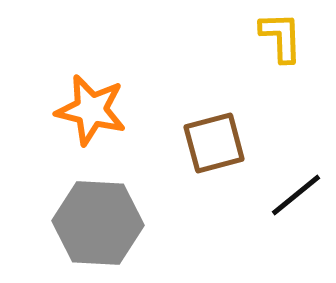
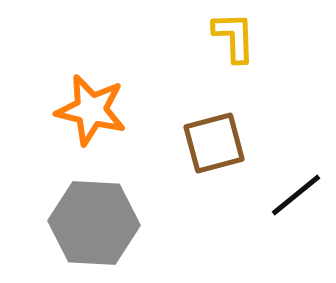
yellow L-shape: moved 47 px left
gray hexagon: moved 4 px left
